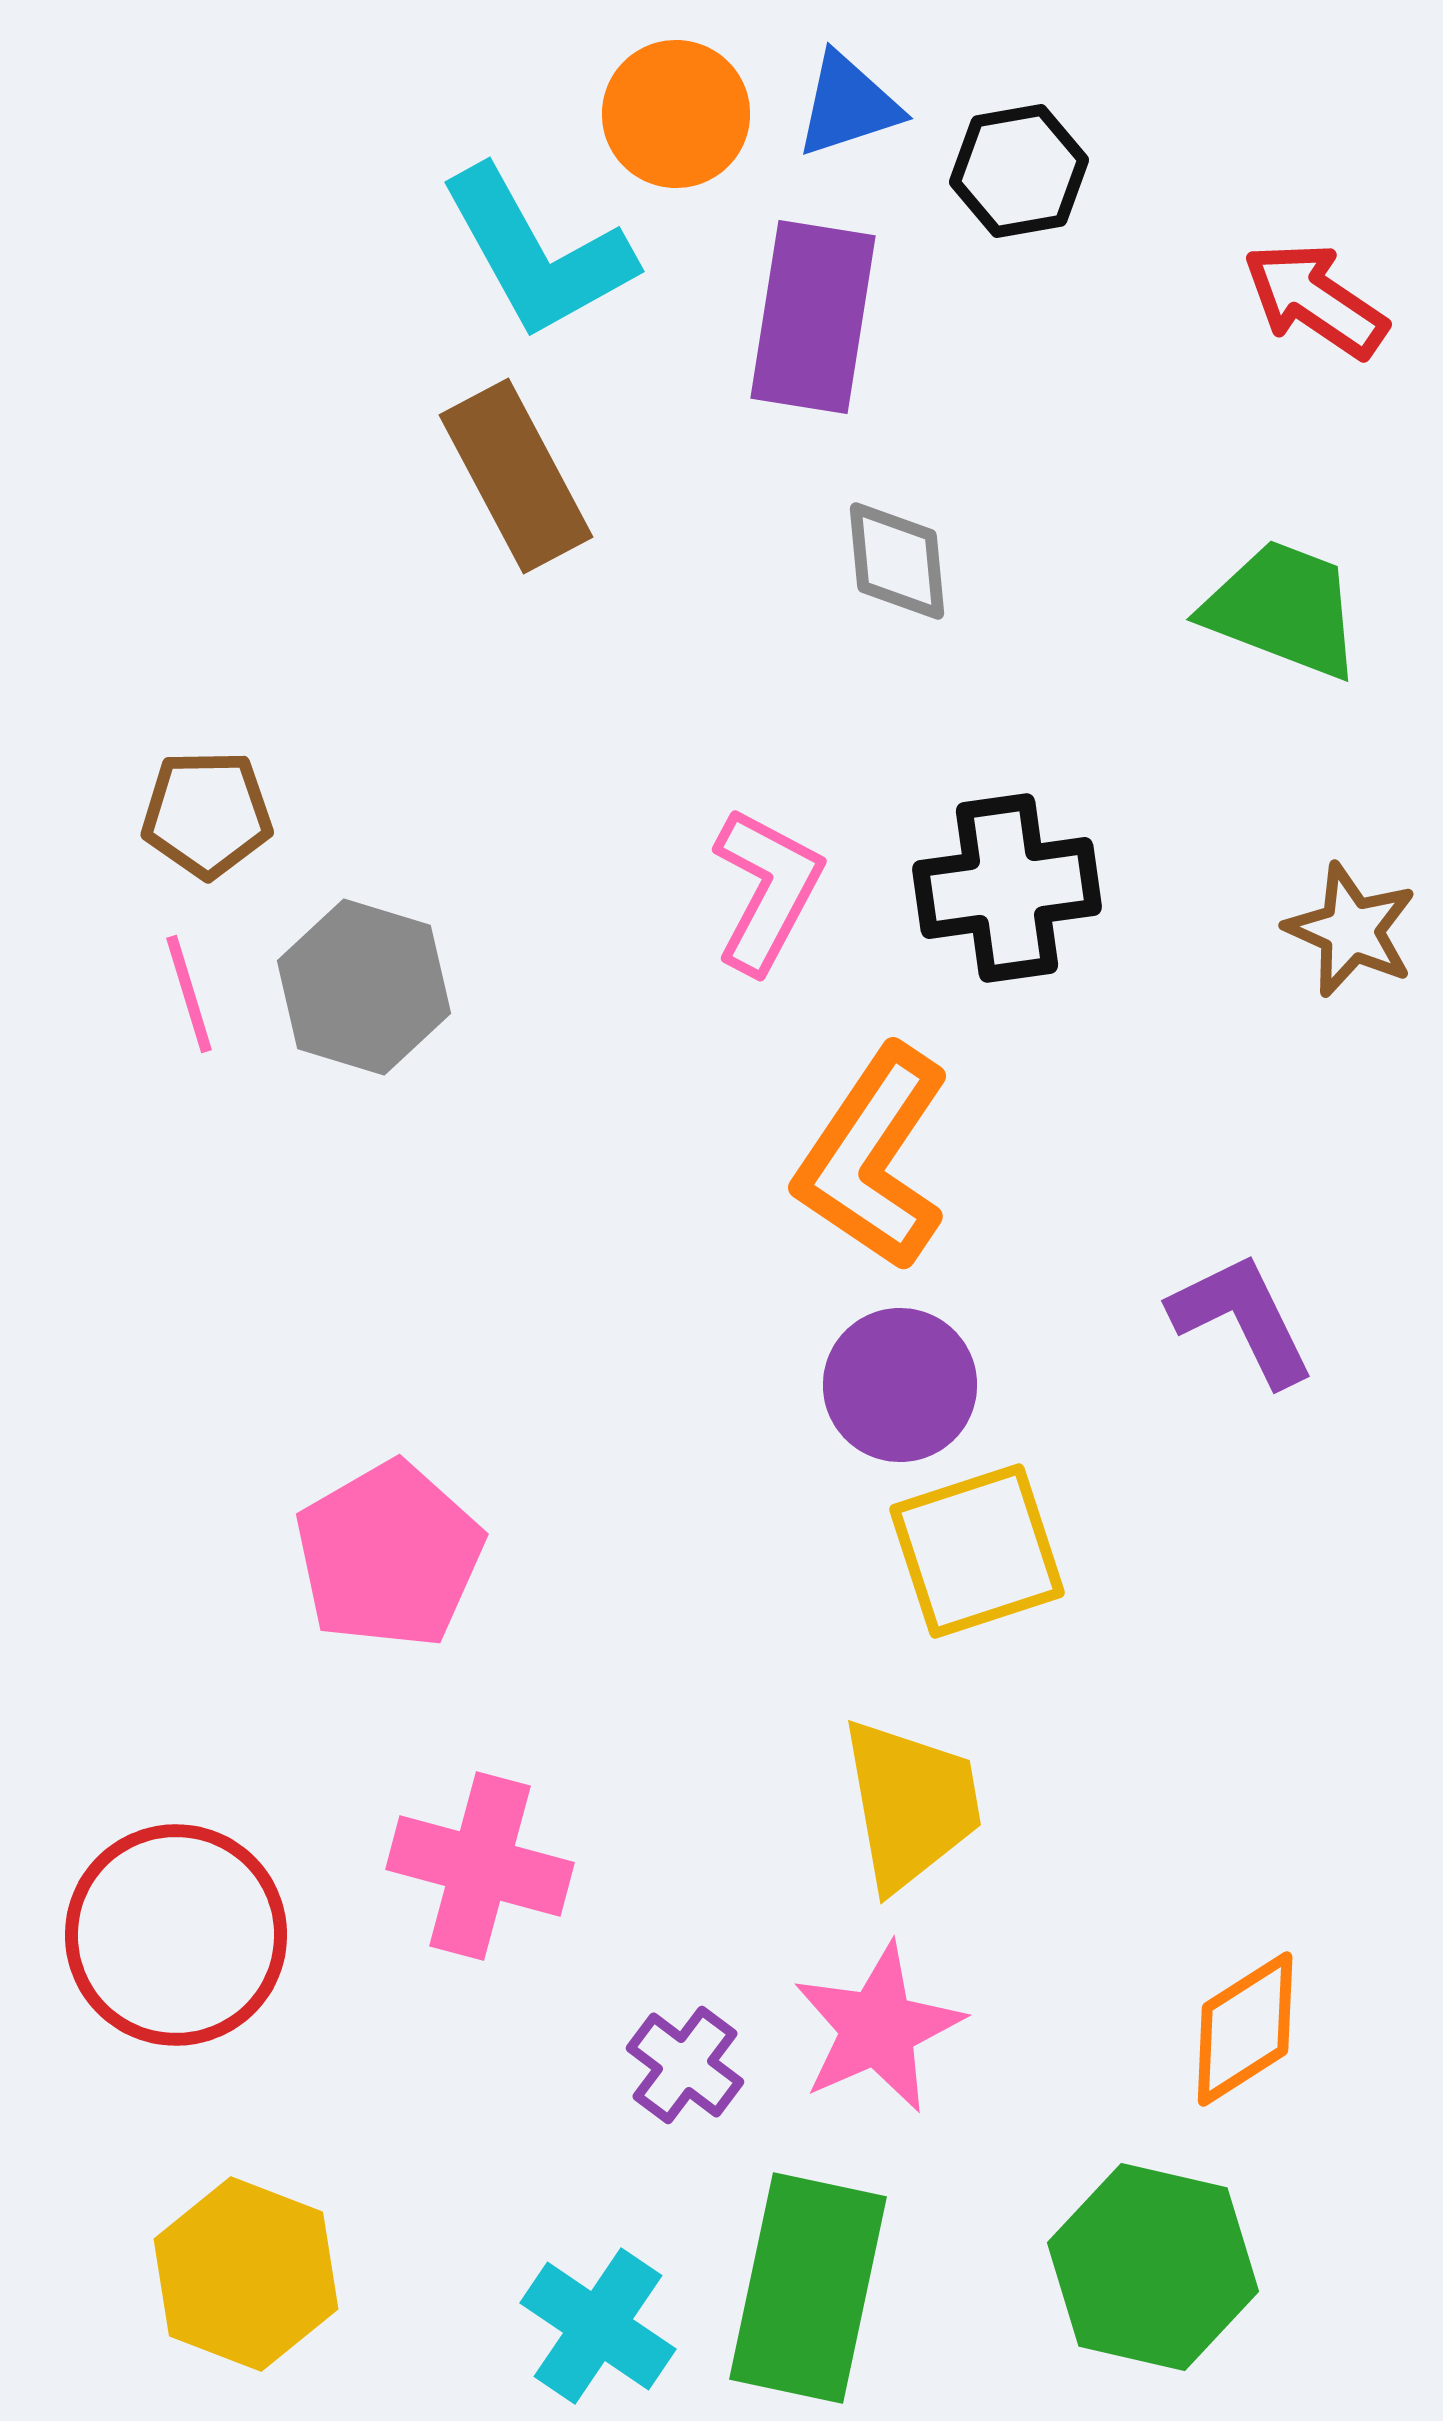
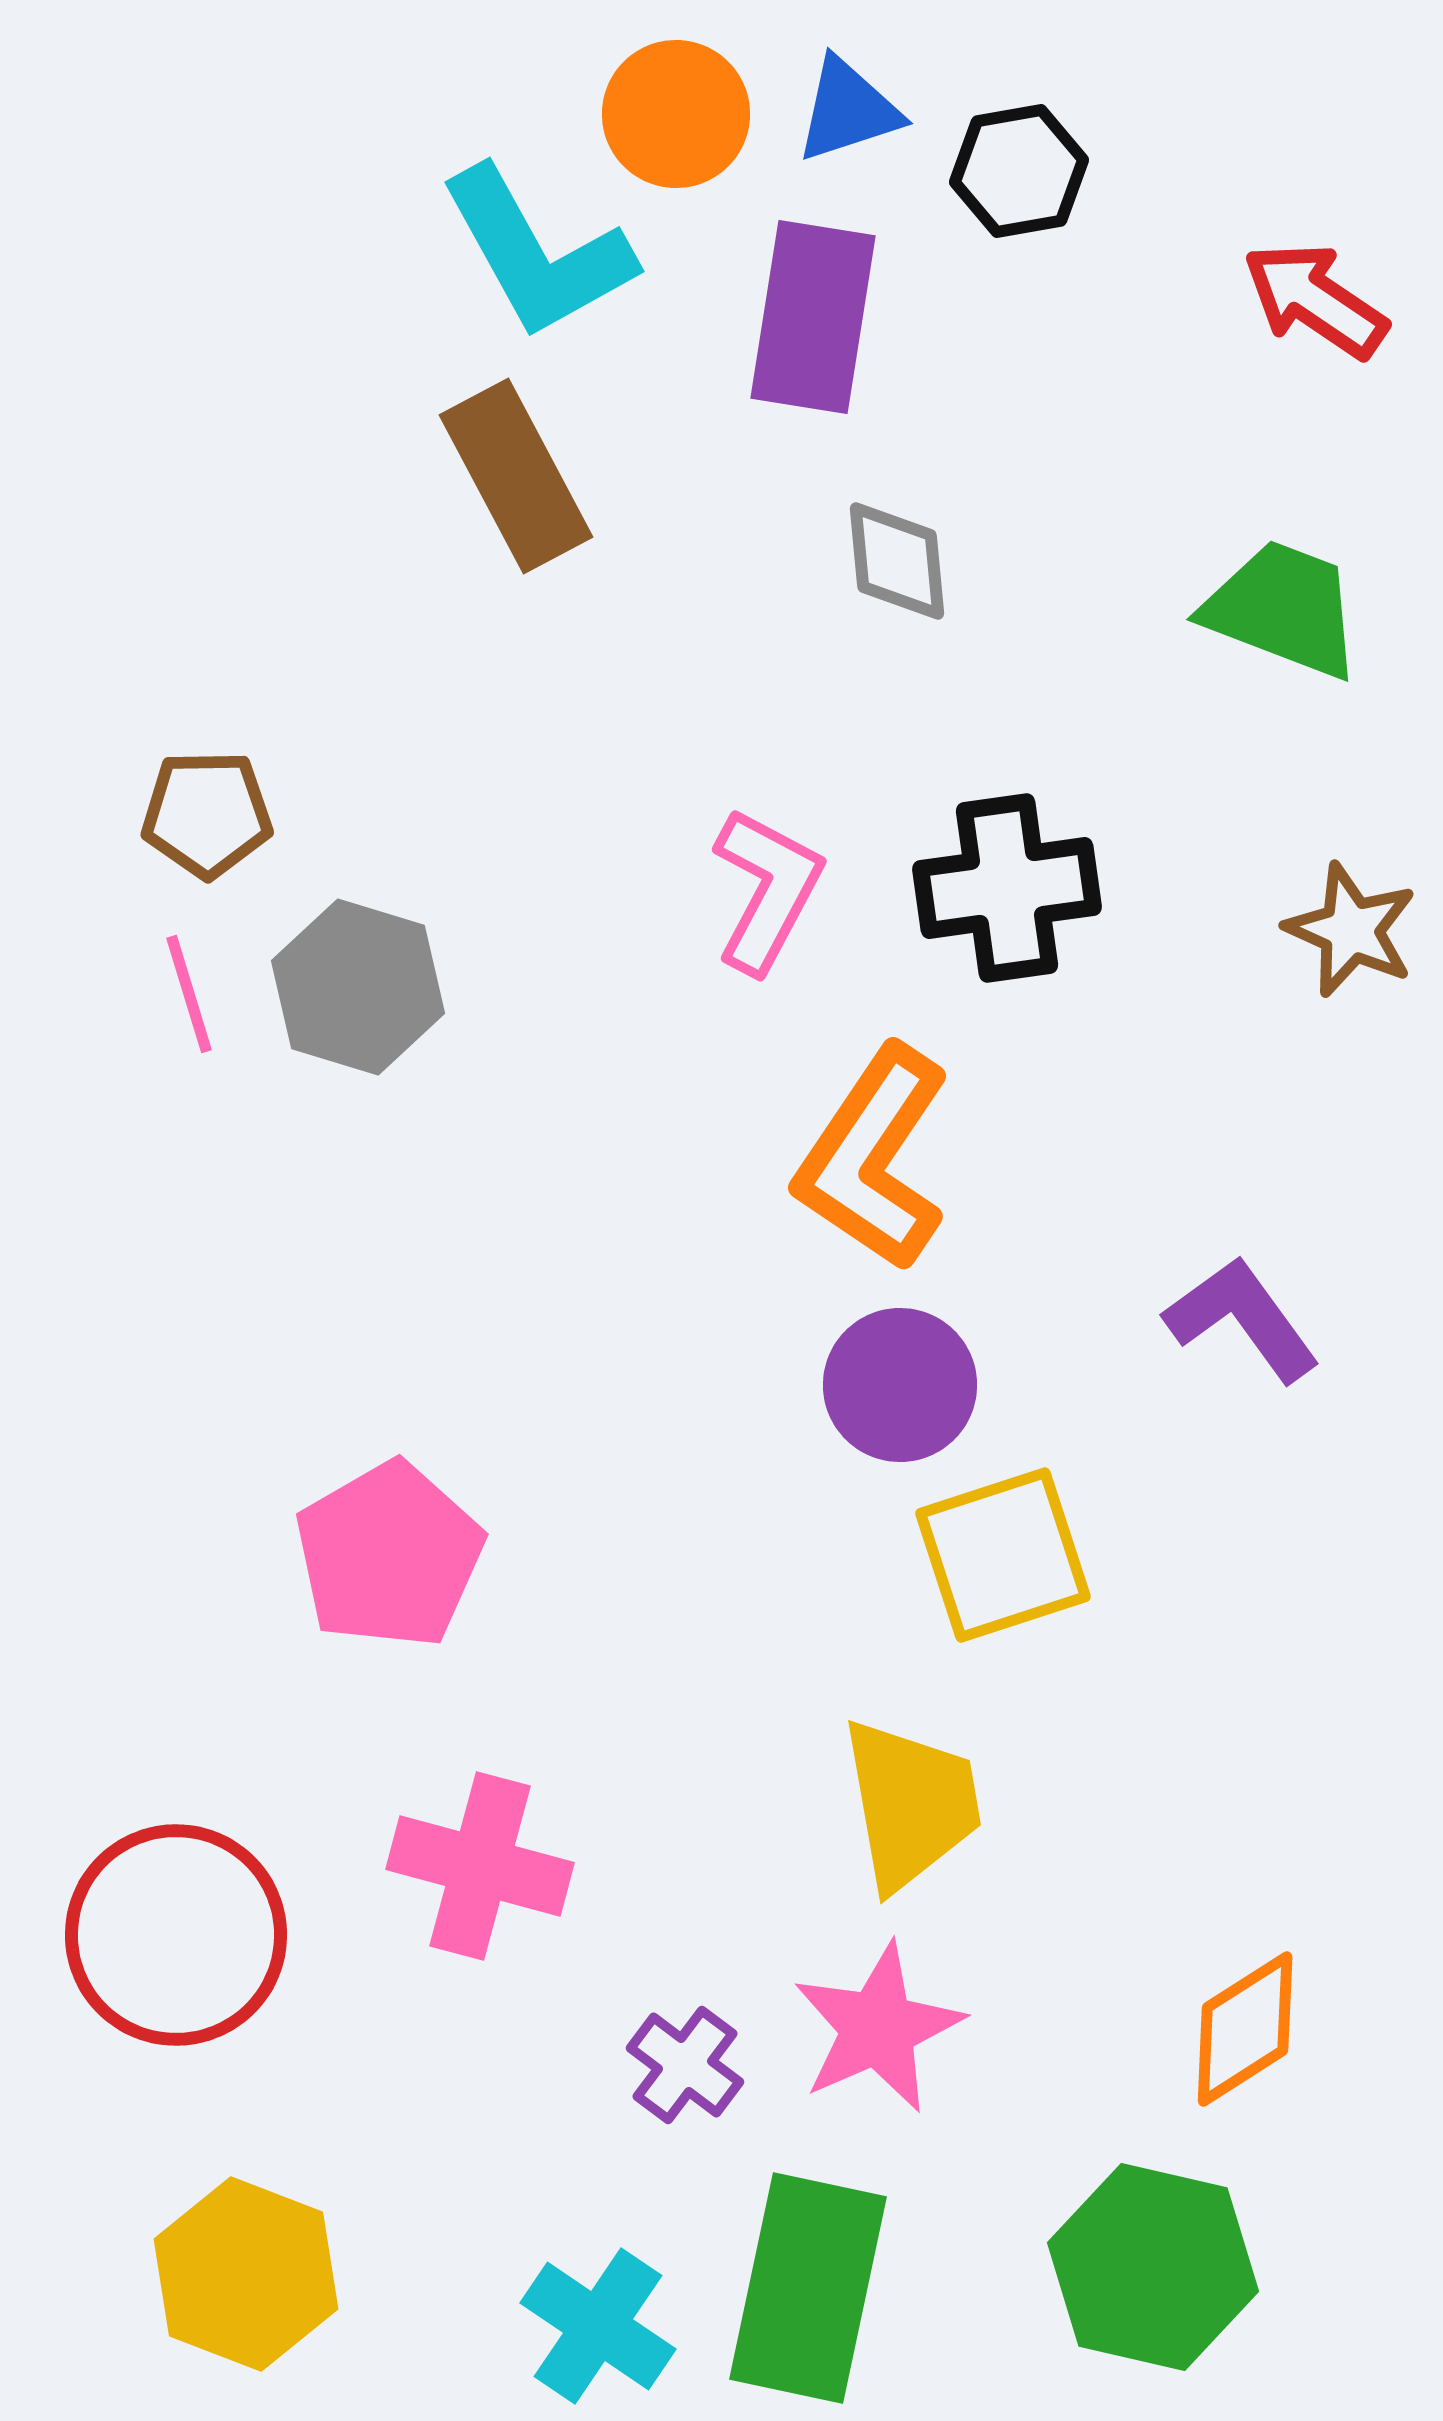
blue triangle: moved 5 px down
gray hexagon: moved 6 px left
purple L-shape: rotated 10 degrees counterclockwise
yellow square: moved 26 px right, 4 px down
